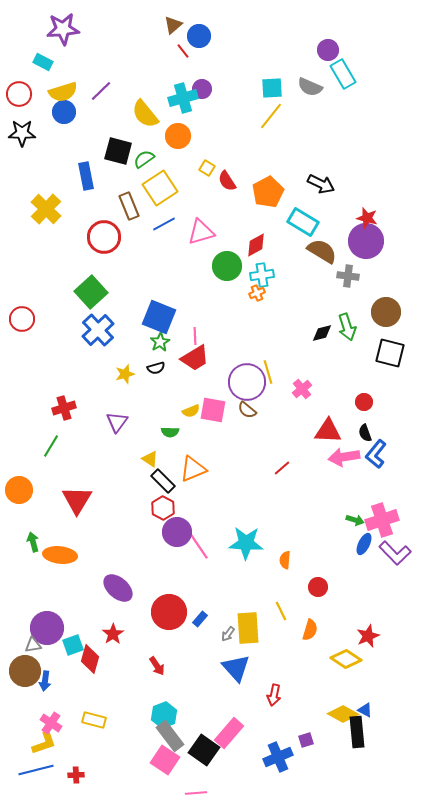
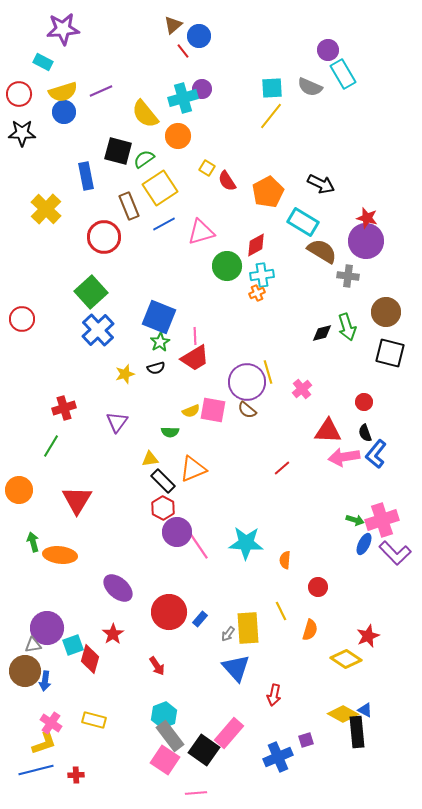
purple line at (101, 91): rotated 20 degrees clockwise
yellow triangle at (150, 459): rotated 42 degrees counterclockwise
